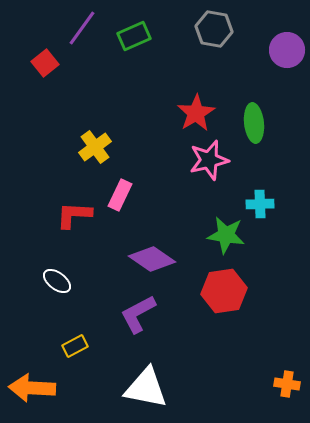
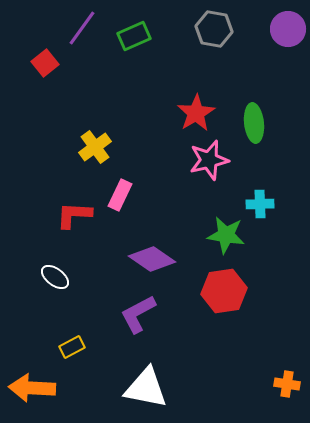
purple circle: moved 1 px right, 21 px up
white ellipse: moved 2 px left, 4 px up
yellow rectangle: moved 3 px left, 1 px down
